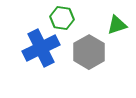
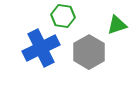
green hexagon: moved 1 px right, 2 px up
